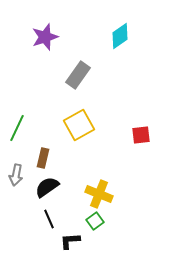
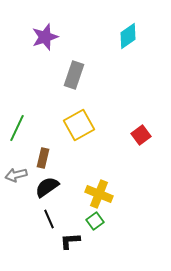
cyan diamond: moved 8 px right
gray rectangle: moved 4 px left; rotated 16 degrees counterclockwise
red square: rotated 30 degrees counterclockwise
gray arrow: rotated 65 degrees clockwise
